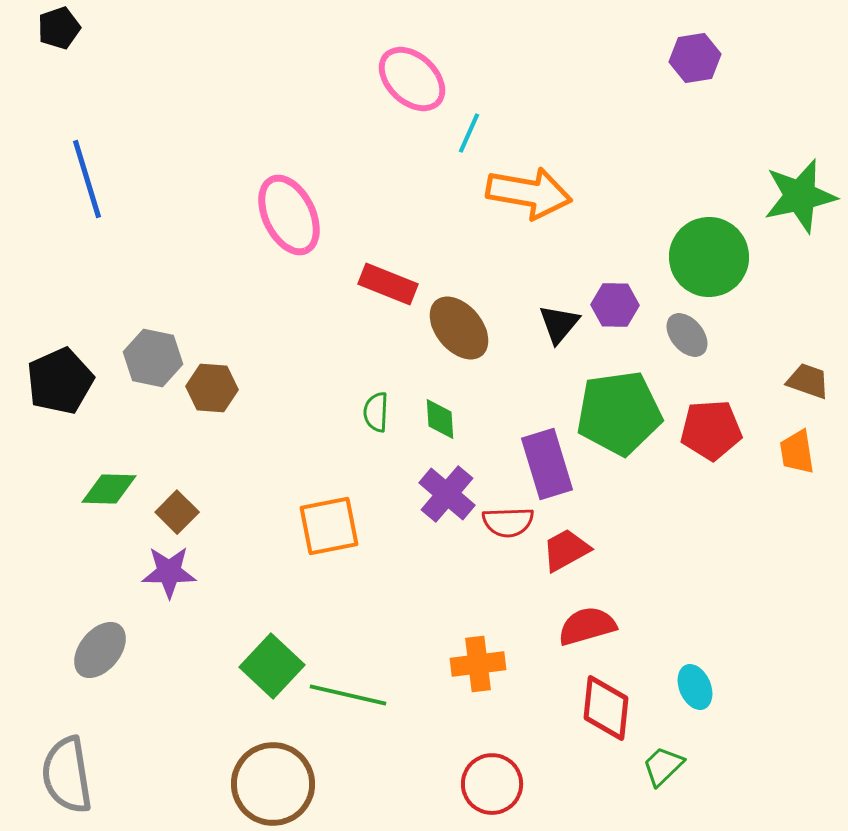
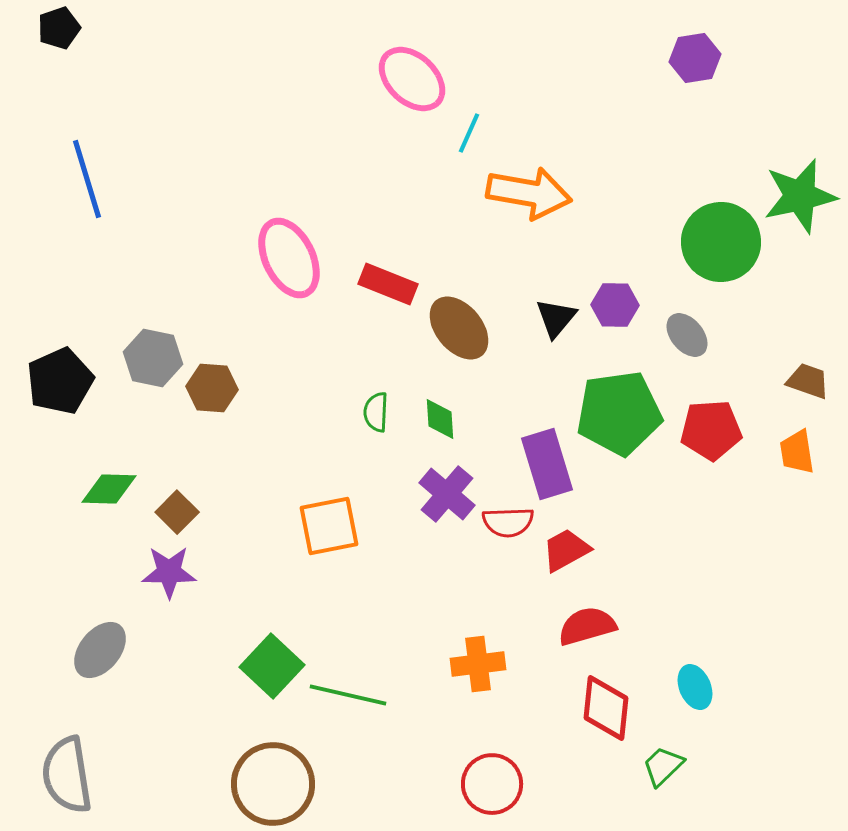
pink ellipse at (289, 215): moved 43 px down
green circle at (709, 257): moved 12 px right, 15 px up
black triangle at (559, 324): moved 3 px left, 6 px up
